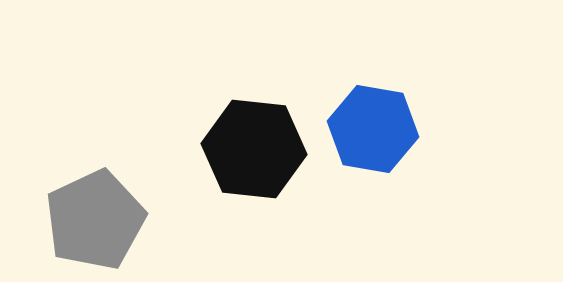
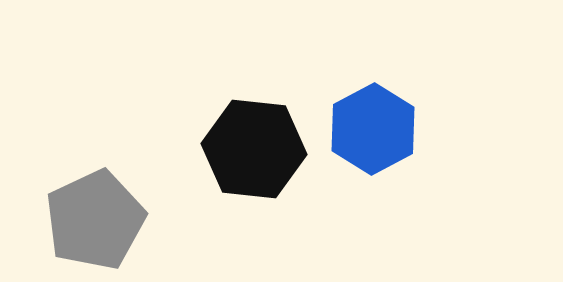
blue hexagon: rotated 22 degrees clockwise
